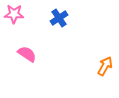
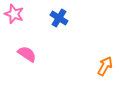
pink star: rotated 18 degrees clockwise
blue cross: rotated 24 degrees counterclockwise
